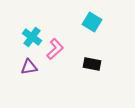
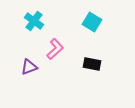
cyan cross: moved 2 px right, 16 px up
purple triangle: rotated 12 degrees counterclockwise
